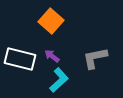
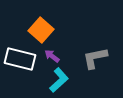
orange square: moved 10 px left, 9 px down
